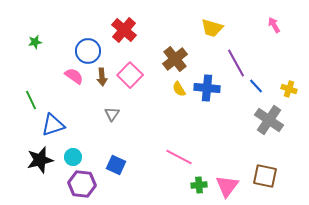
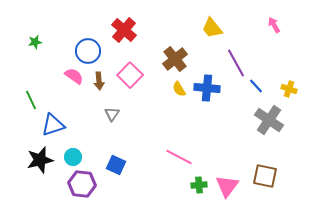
yellow trapezoid: rotated 35 degrees clockwise
brown arrow: moved 3 px left, 4 px down
